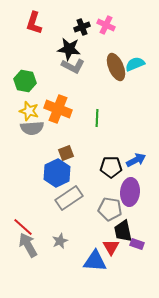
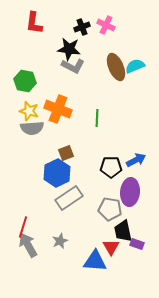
red L-shape: rotated 10 degrees counterclockwise
cyan semicircle: moved 2 px down
red line: rotated 65 degrees clockwise
